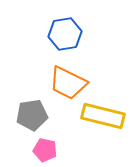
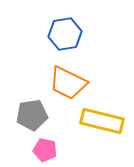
yellow rectangle: moved 1 px left, 5 px down
